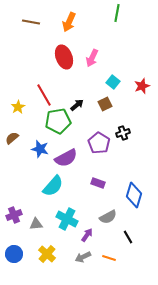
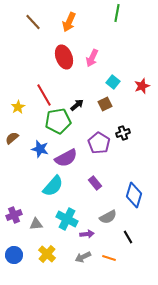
brown line: moved 2 px right; rotated 36 degrees clockwise
purple rectangle: moved 3 px left; rotated 32 degrees clockwise
purple arrow: moved 1 px up; rotated 48 degrees clockwise
blue circle: moved 1 px down
